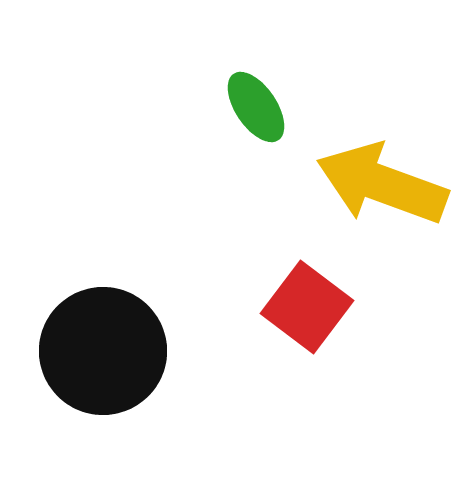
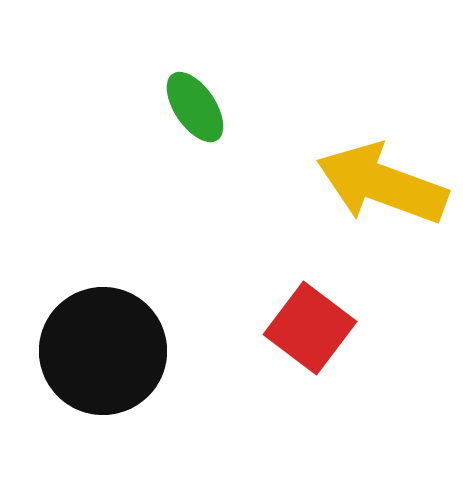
green ellipse: moved 61 px left
red square: moved 3 px right, 21 px down
